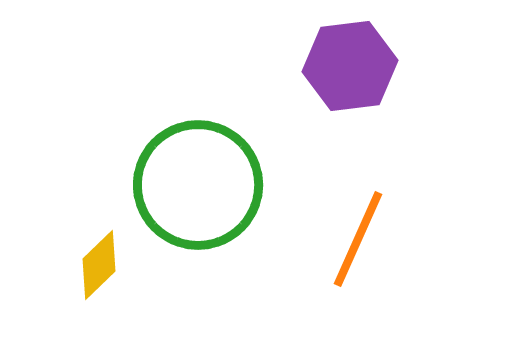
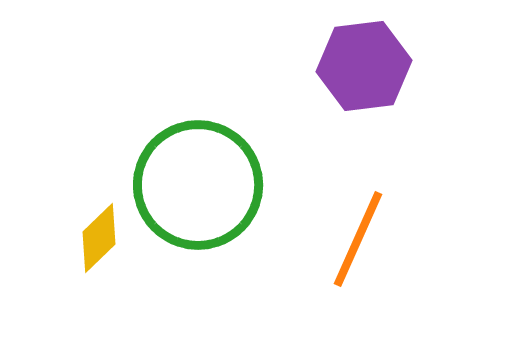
purple hexagon: moved 14 px right
yellow diamond: moved 27 px up
